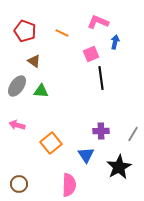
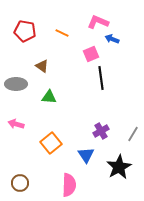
red pentagon: rotated 10 degrees counterclockwise
blue arrow: moved 3 px left, 3 px up; rotated 80 degrees counterclockwise
brown triangle: moved 8 px right, 5 px down
gray ellipse: moved 1 px left, 2 px up; rotated 55 degrees clockwise
green triangle: moved 8 px right, 6 px down
pink arrow: moved 1 px left, 1 px up
purple cross: rotated 28 degrees counterclockwise
brown circle: moved 1 px right, 1 px up
